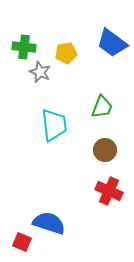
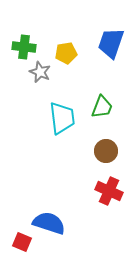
blue trapezoid: moved 1 px left; rotated 72 degrees clockwise
cyan trapezoid: moved 8 px right, 7 px up
brown circle: moved 1 px right, 1 px down
